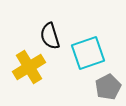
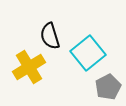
cyan square: rotated 20 degrees counterclockwise
